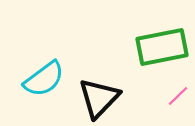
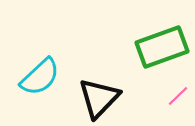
green rectangle: rotated 9 degrees counterclockwise
cyan semicircle: moved 4 px left, 2 px up; rotated 6 degrees counterclockwise
